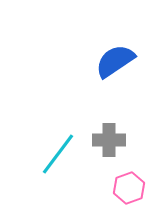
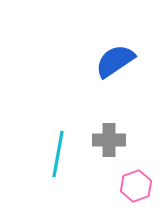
cyan line: rotated 27 degrees counterclockwise
pink hexagon: moved 7 px right, 2 px up
